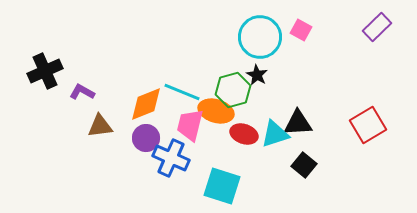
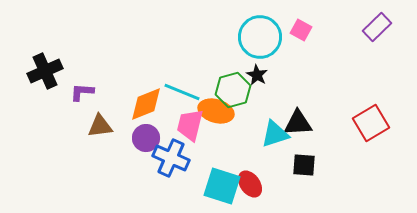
purple L-shape: rotated 25 degrees counterclockwise
red square: moved 3 px right, 2 px up
red ellipse: moved 6 px right, 50 px down; rotated 36 degrees clockwise
black square: rotated 35 degrees counterclockwise
